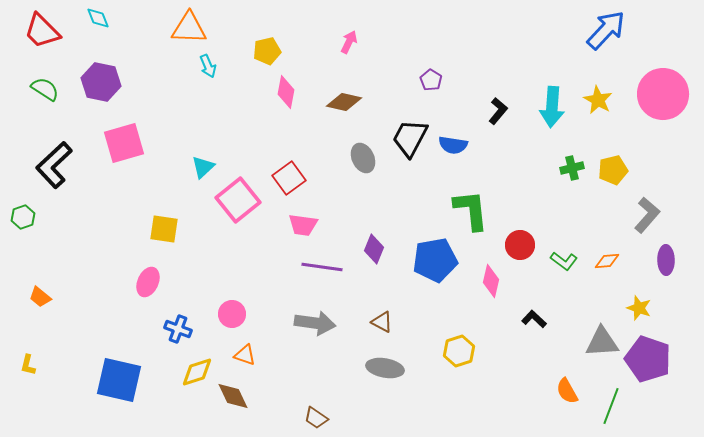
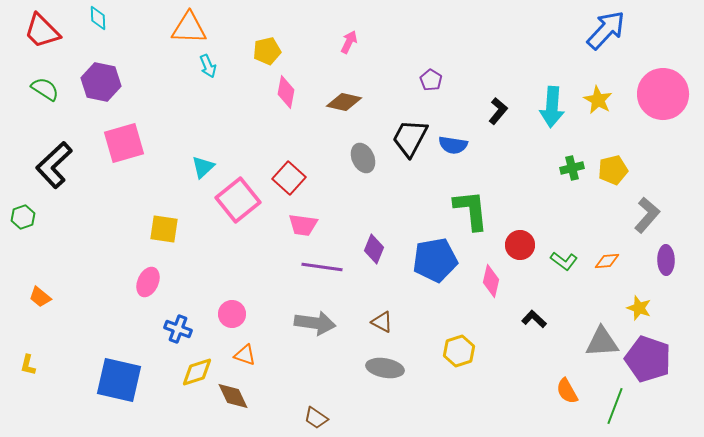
cyan diamond at (98, 18): rotated 20 degrees clockwise
red square at (289, 178): rotated 12 degrees counterclockwise
green line at (611, 406): moved 4 px right
